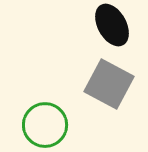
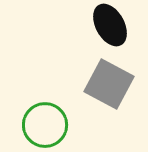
black ellipse: moved 2 px left
